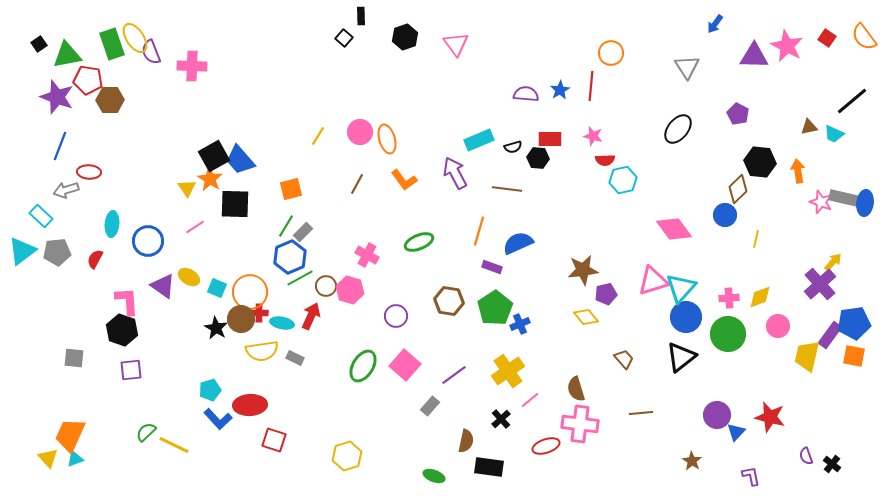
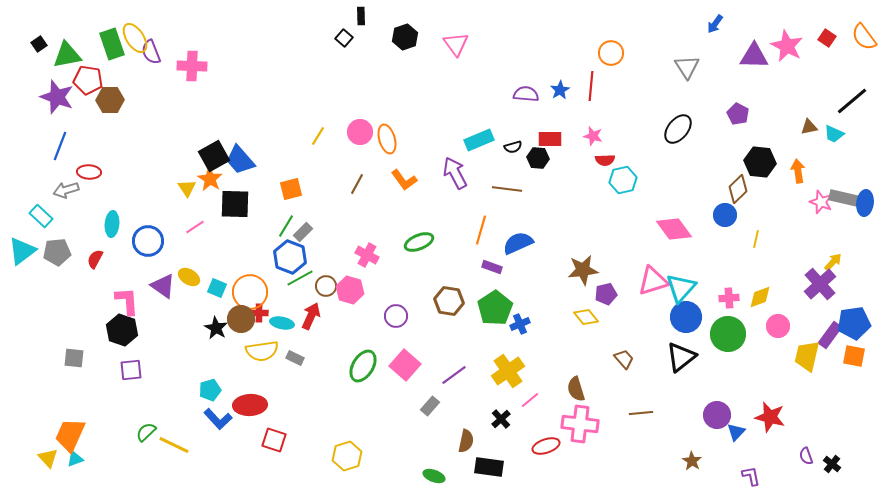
orange line at (479, 231): moved 2 px right, 1 px up
blue hexagon at (290, 257): rotated 16 degrees counterclockwise
